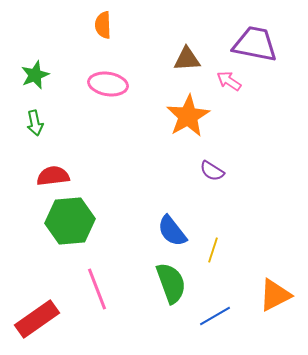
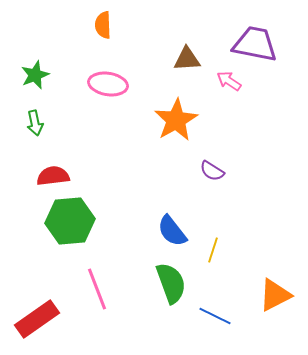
orange star: moved 12 px left, 4 px down
blue line: rotated 56 degrees clockwise
